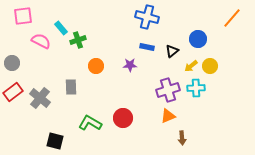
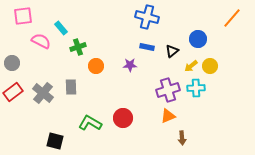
green cross: moved 7 px down
gray cross: moved 3 px right, 5 px up
